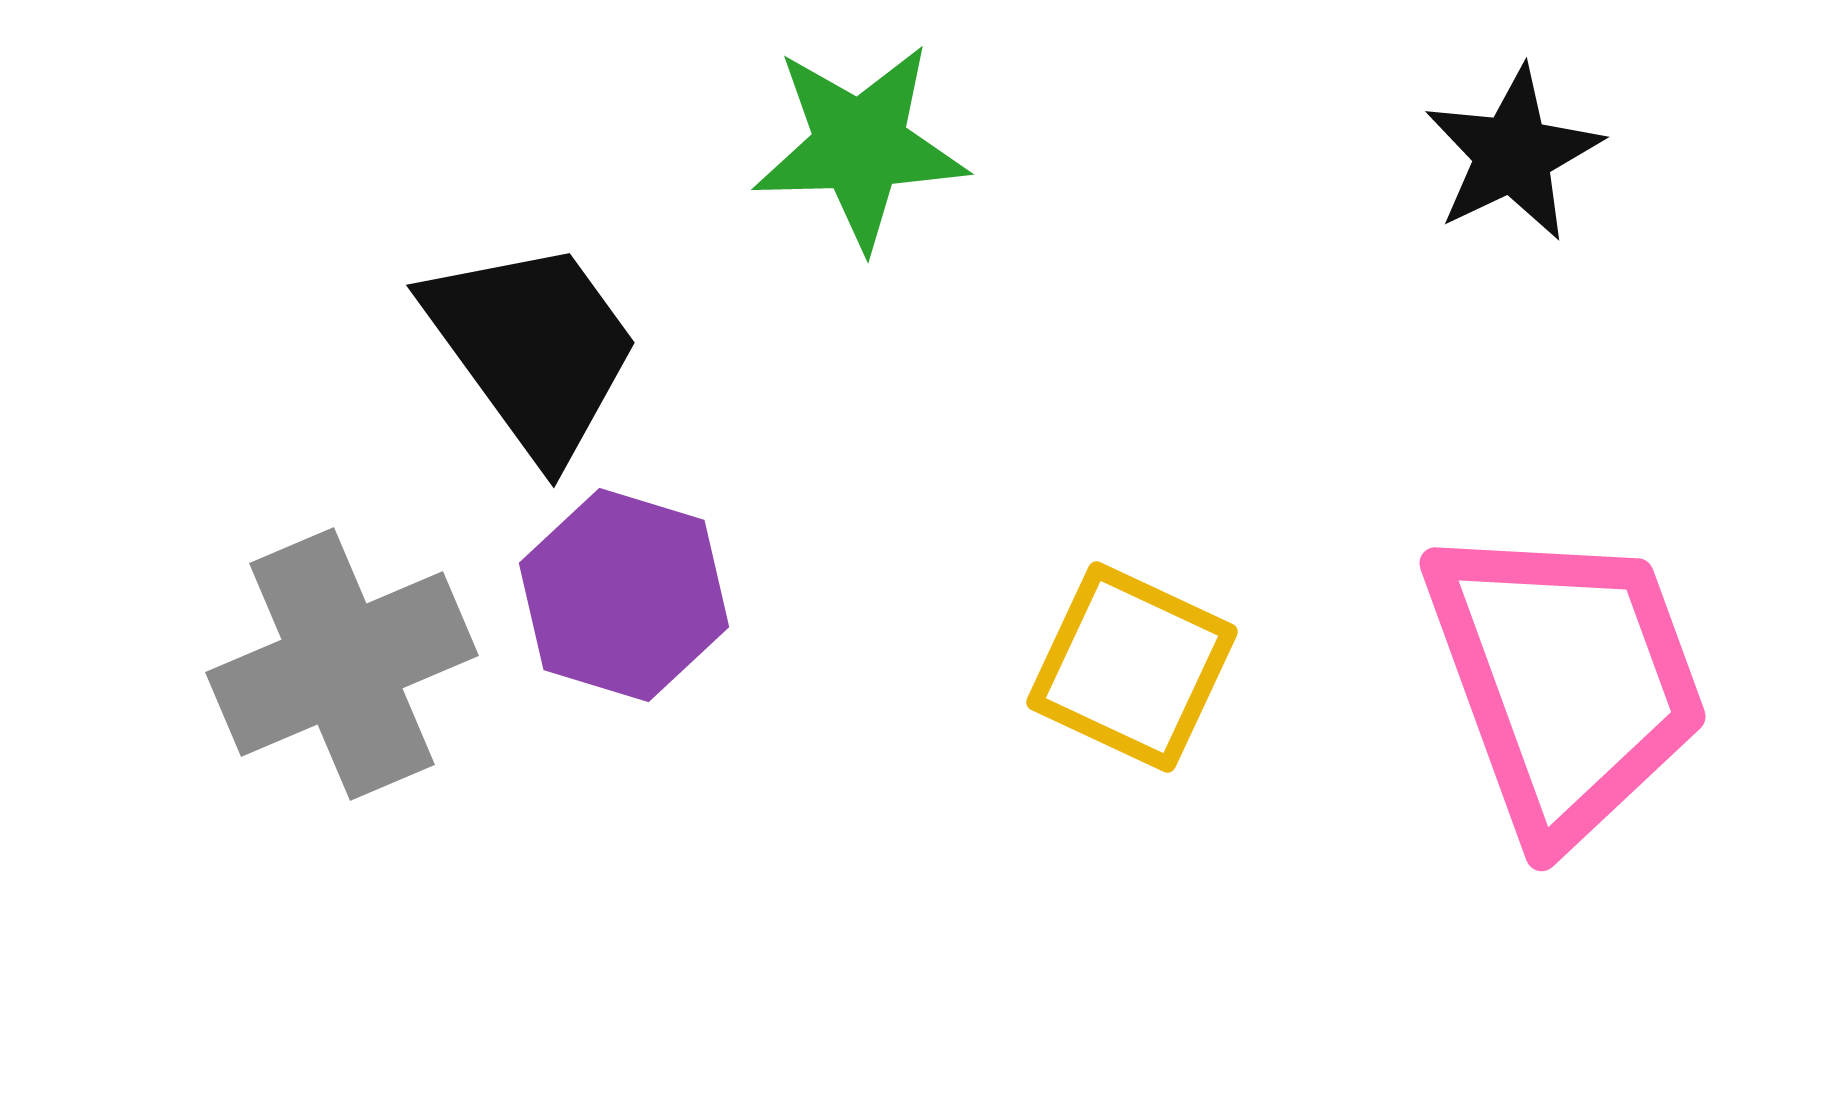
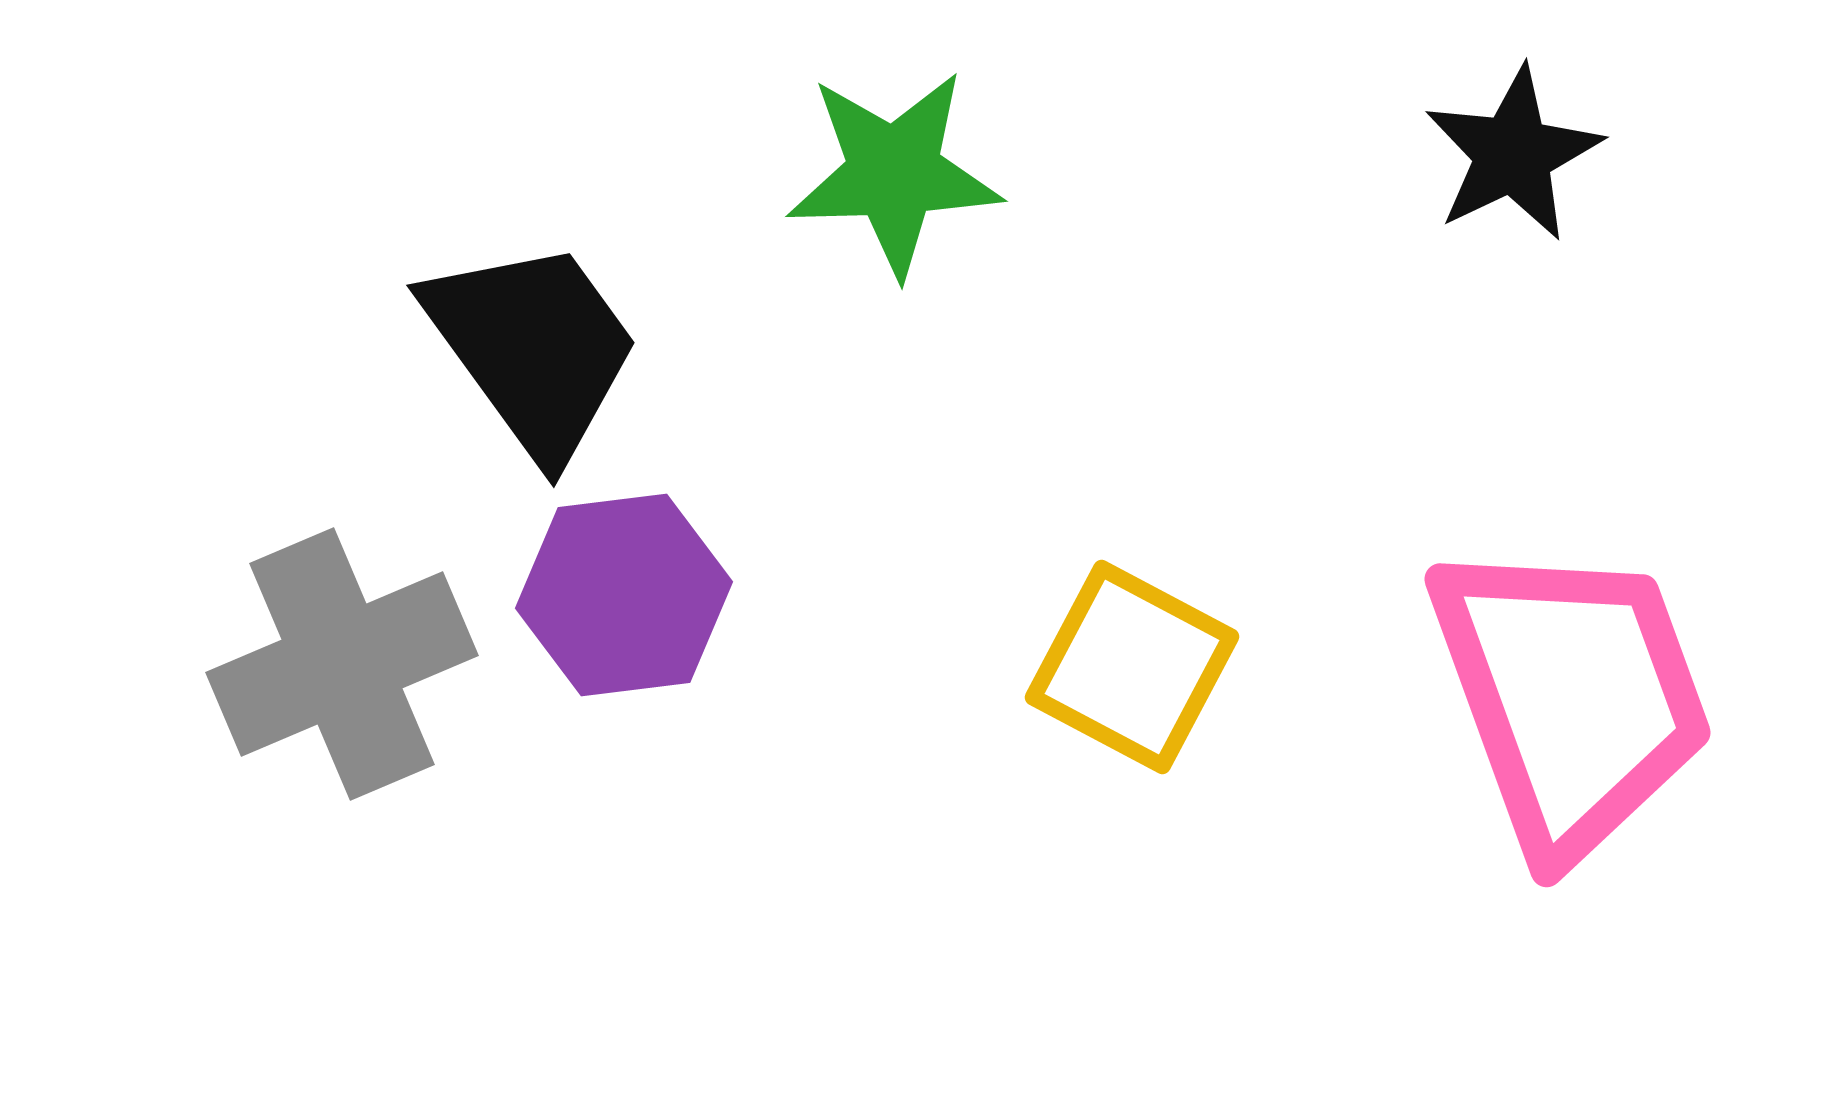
green star: moved 34 px right, 27 px down
purple hexagon: rotated 24 degrees counterclockwise
yellow square: rotated 3 degrees clockwise
pink trapezoid: moved 5 px right, 16 px down
